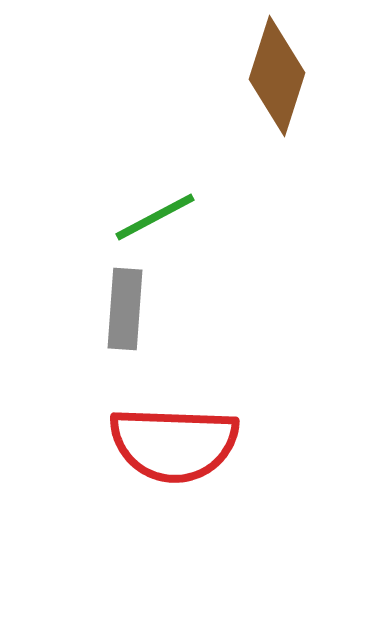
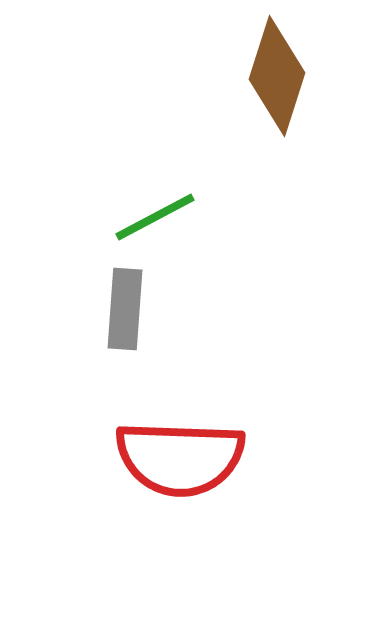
red semicircle: moved 6 px right, 14 px down
